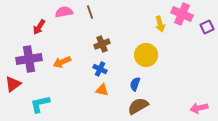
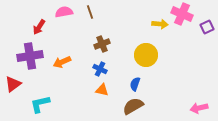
yellow arrow: rotated 70 degrees counterclockwise
purple cross: moved 1 px right, 3 px up
brown semicircle: moved 5 px left
